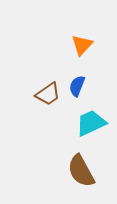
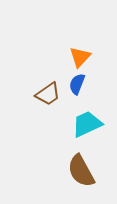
orange triangle: moved 2 px left, 12 px down
blue semicircle: moved 2 px up
cyan trapezoid: moved 4 px left, 1 px down
